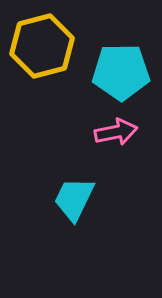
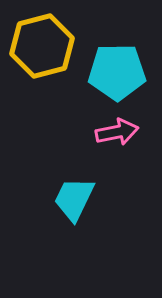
cyan pentagon: moved 4 px left
pink arrow: moved 1 px right
